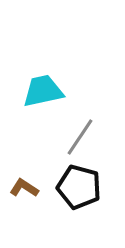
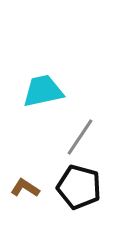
brown L-shape: moved 1 px right
